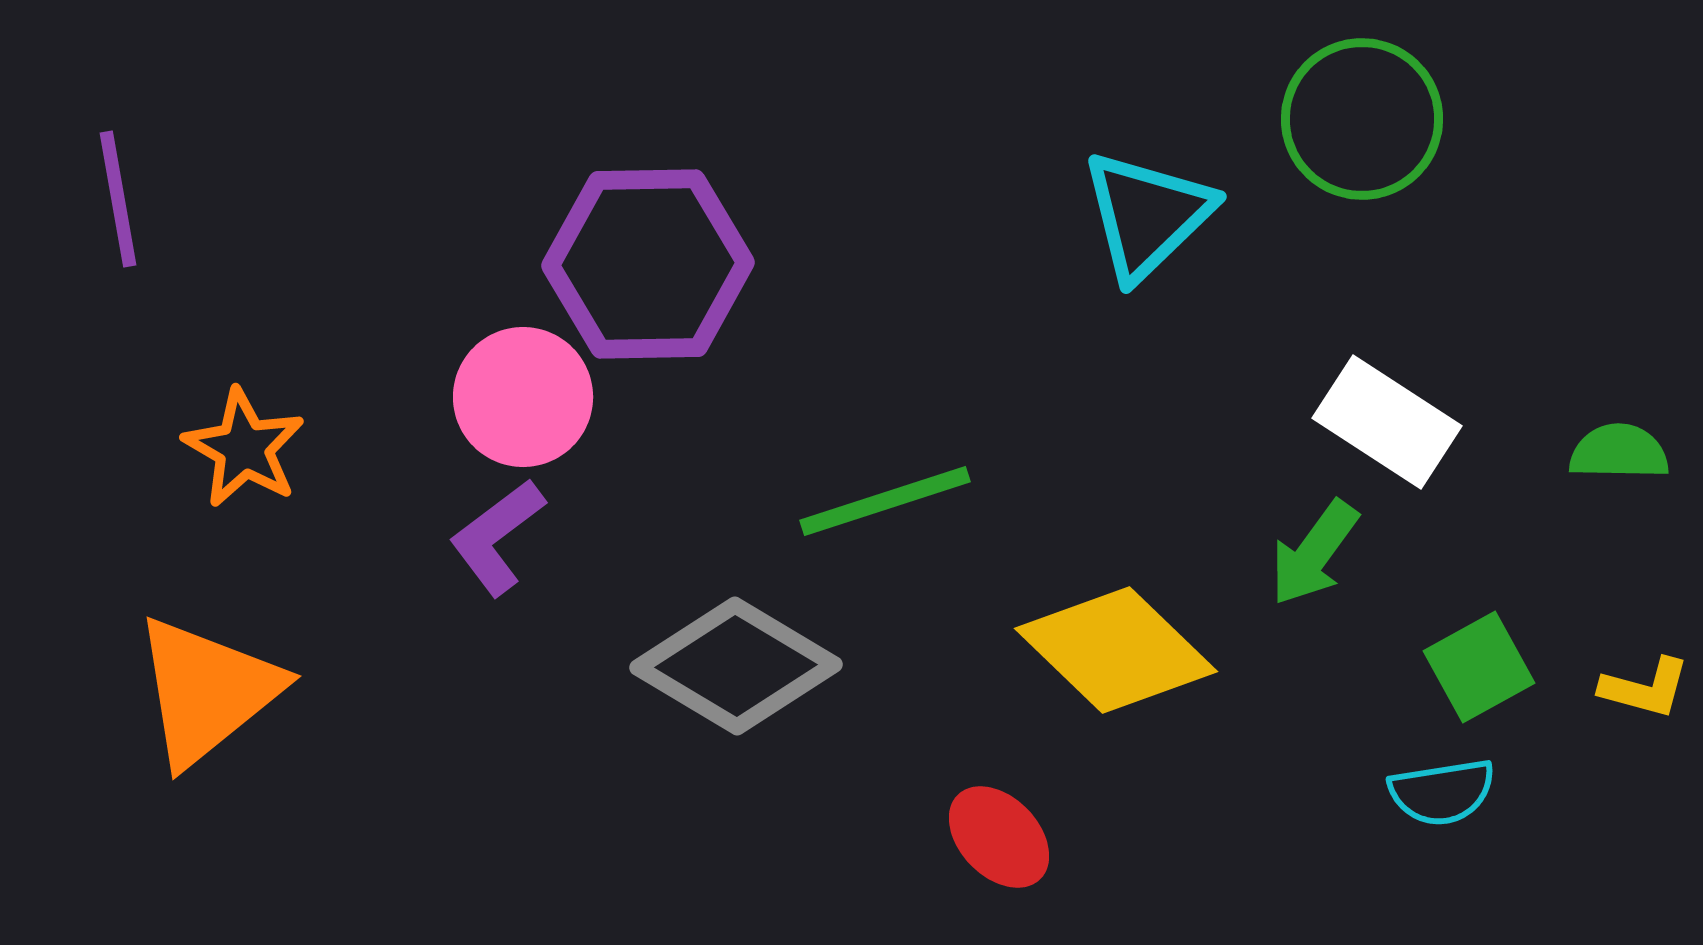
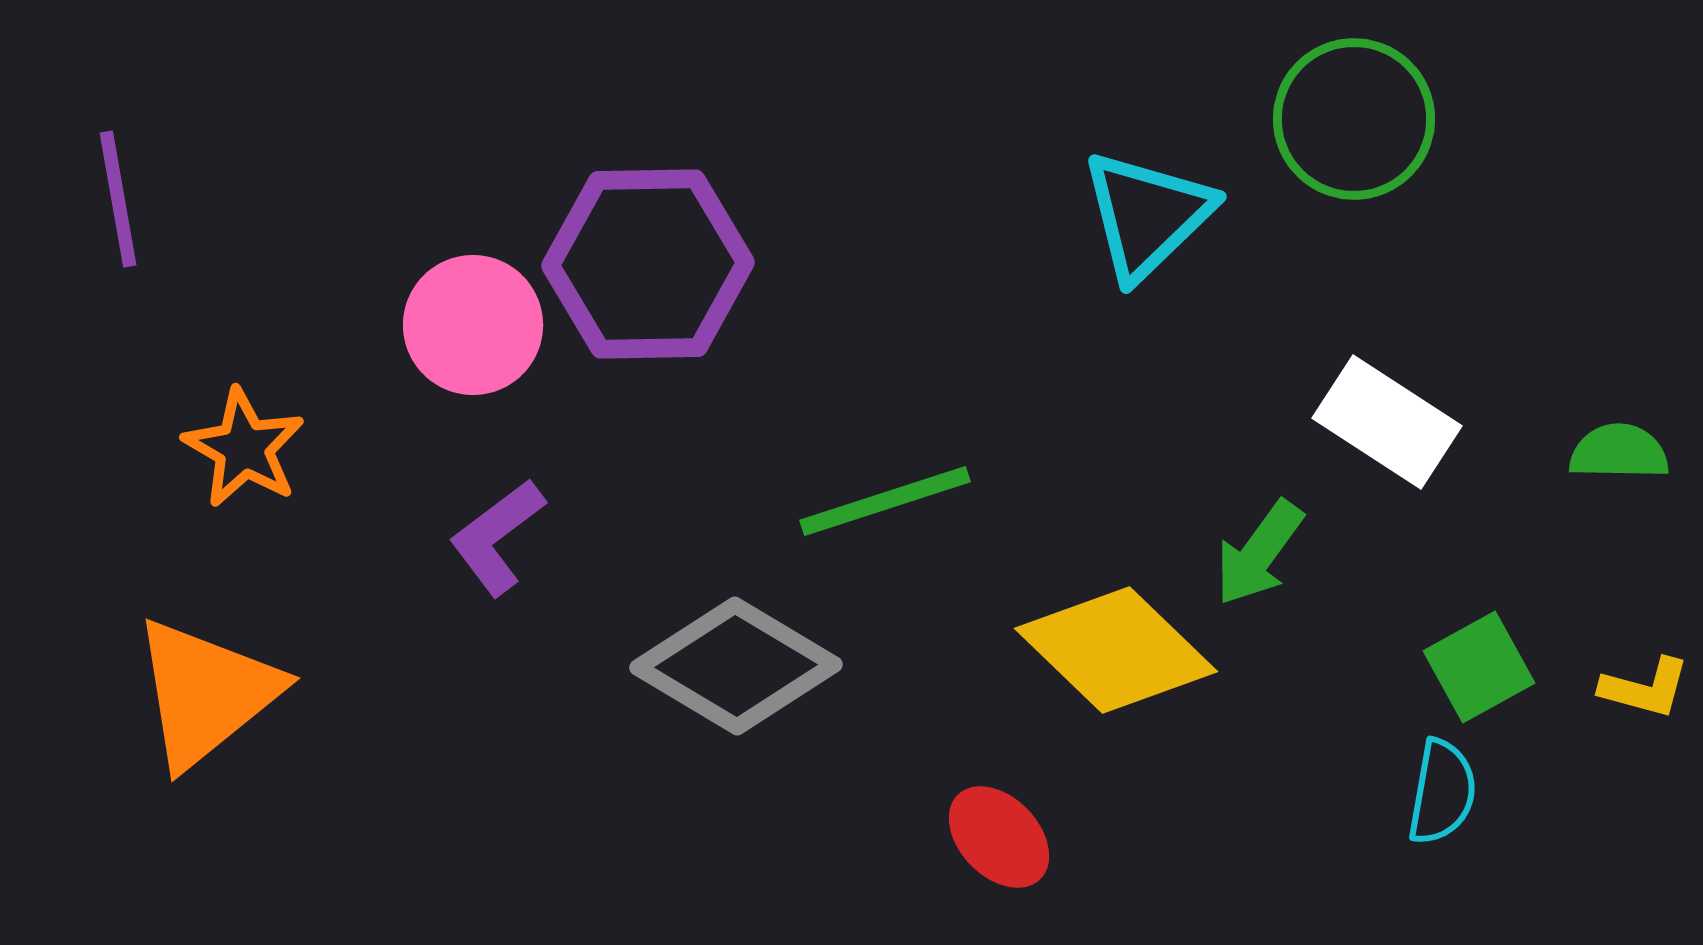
green circle: moved 8 px left
pink circle: moved 50 px left, 72 px up
green arrow: moved 55 px left
orange triangle: moved 1 px left, 2 px down
cyan semicircle: rotated 71 degrees counterclockwise
